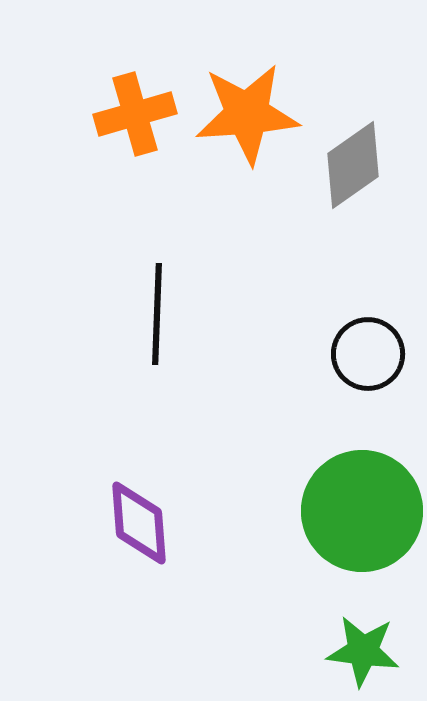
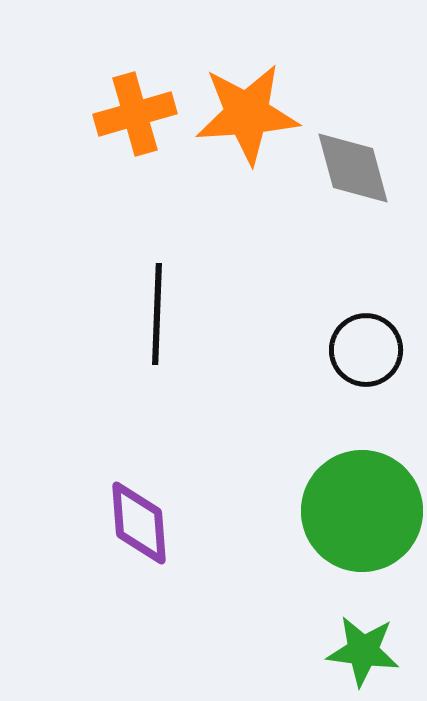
gray diamond: moved 3 px down; rotated 70 degrees counterclockwise
black circle: moved 2 px left, 4 px up
